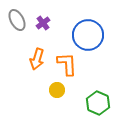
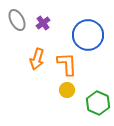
yellow circle: moved 10 px right
